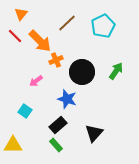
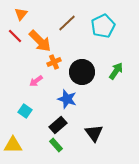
orange cross: moved 2 px left, 2 px down
black triangle: rotated 18 degrees counterclockwise
